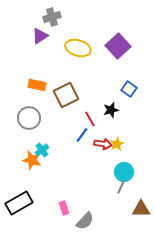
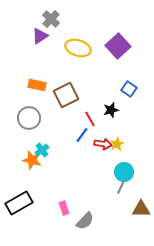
gray cross: moved 1 px left, 2 px down; rotated 30 degrees counterclockwise
